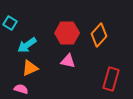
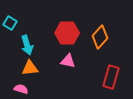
orange diamond: moved 1 px right, 2 px down
cyan arrow: rotated 72 degrees counterclockwise
orange triangle: rotated 18 degrees clockwise
red rectangle: moved 2 px up
